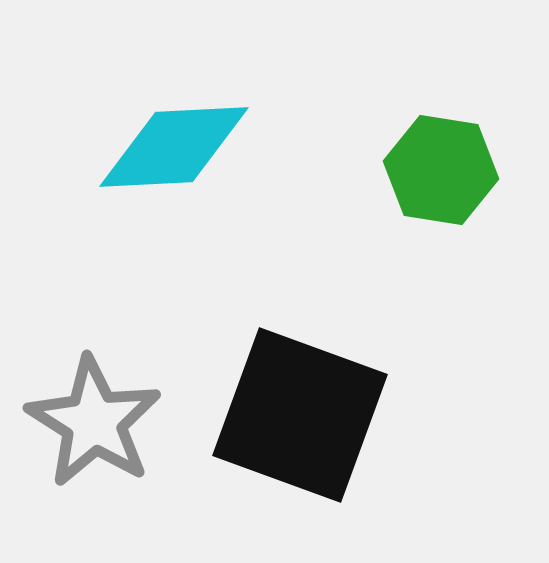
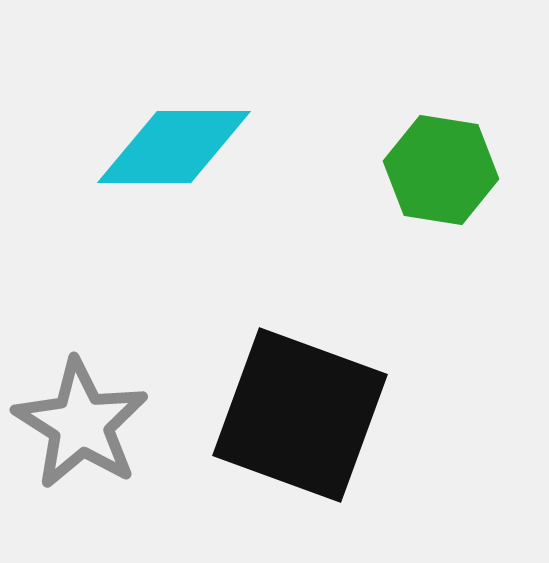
cyan diamond: rotated 3 degrees clockwise
gray star: moved 13 px left, 2 px down
